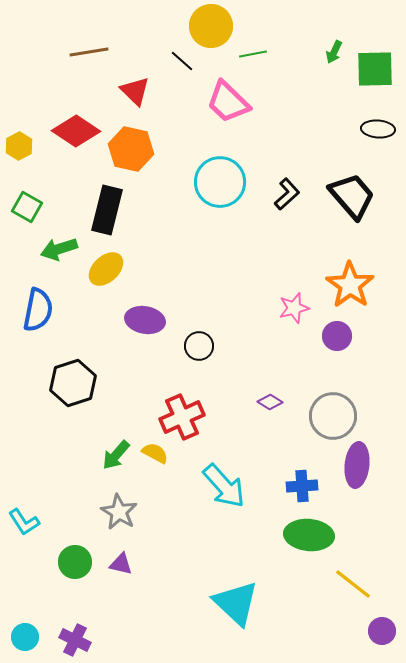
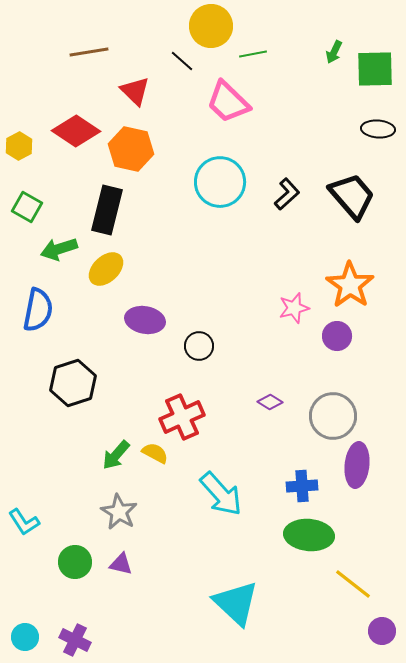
cyan arrow at (224, 486): moved 3 px left, 8 px down
